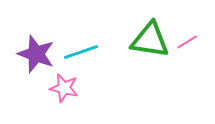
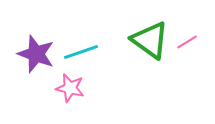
green triangle: rotated 27 degrees clockwise
pink star: moved 6 px right
